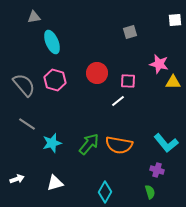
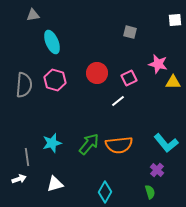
gray triangle: moved 1 px left, 2 px up
gray square: rotated 32 degrees clockwise
pink star: moved 1 px left
pink square: moved 1 px right, 3 px up; rotated 28 degrees counterclockwise
gray semicircle: rotated 45 degrees clockwise
gray line: moved 33 px down; rotated 48 degrees clockwise
orange semicircle: rotated 16 degrees counterclockwise
purple cross: rotated 24 degrees clockwise
white arrow: moved 2 px right
white triangle: moved 1 px down
